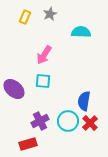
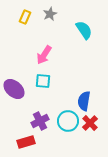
cyan semicircle: moved 3 px right, 2 px up; rotated 54 degrees clockwise
red rectangle: moved 2 px left, 2 px up
